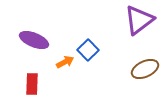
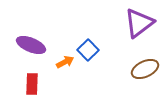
purple triangle: moved 3 px down
purple ellipse: moved 3 px left, 5 px down
